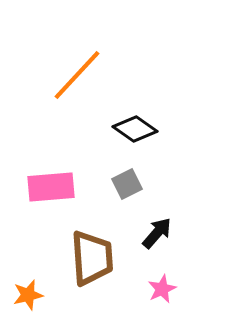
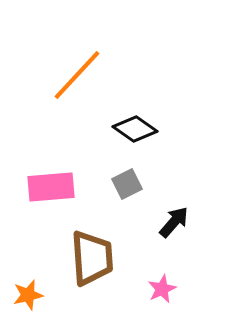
black arrow: moved 17 px right, 11 px up
